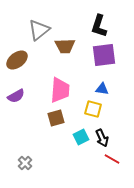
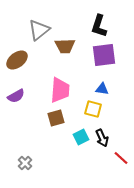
red line: moved 9 px right, 1 px up; rotated 14 degrees clockwise
